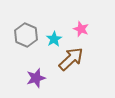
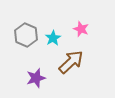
cyan star: moved 1 px left, 1 px up
brown arrow: moved 3 px down
